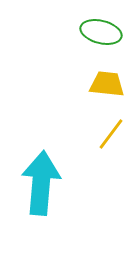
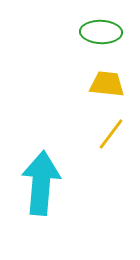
green ellipse: rotated 12 degrees counterclockwise
